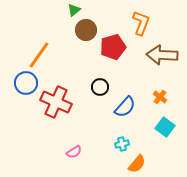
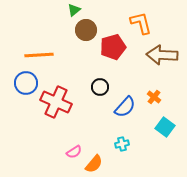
orange L-shape: rotated 35 degrees counterclockwise
orange line: rotated 52 degrees clockwise
orange cross: moved 6 px left
orange semicircle: moved 43 px left
